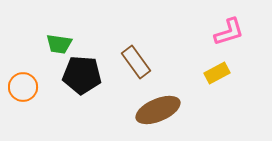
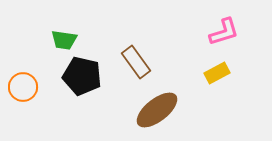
pink L-shape: moved 5 px left
green trapezoid: moved 5 px right, 4 px up
black pentagon: moved 1 px down; rotated 9 degrees clockwise
brown ellipse: moved 1 px left; rotated 15 degrees counterclockwise
